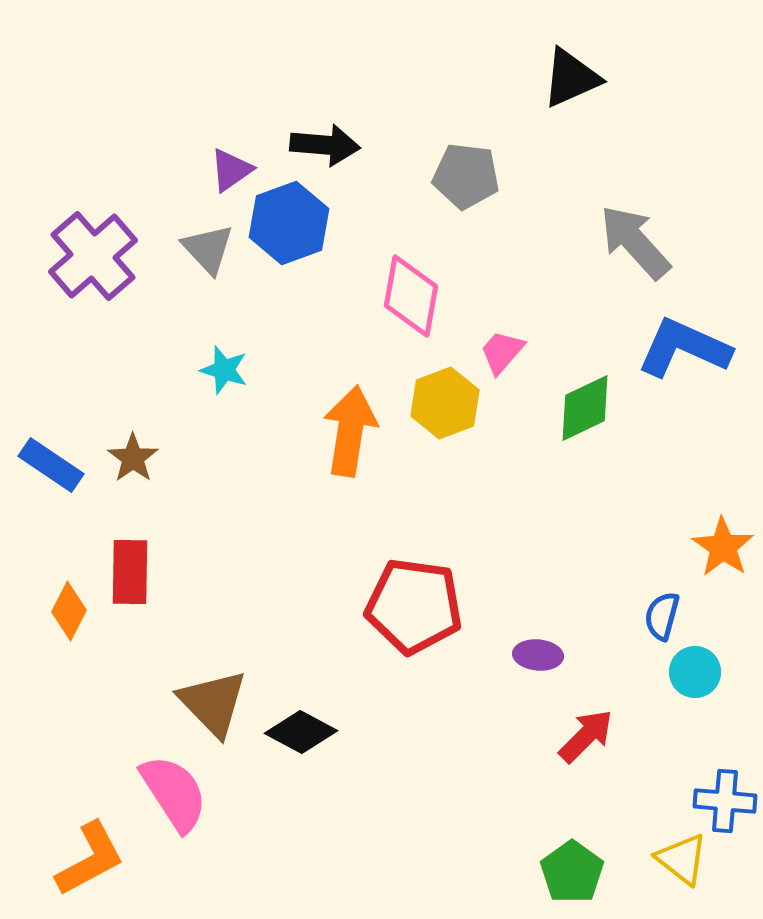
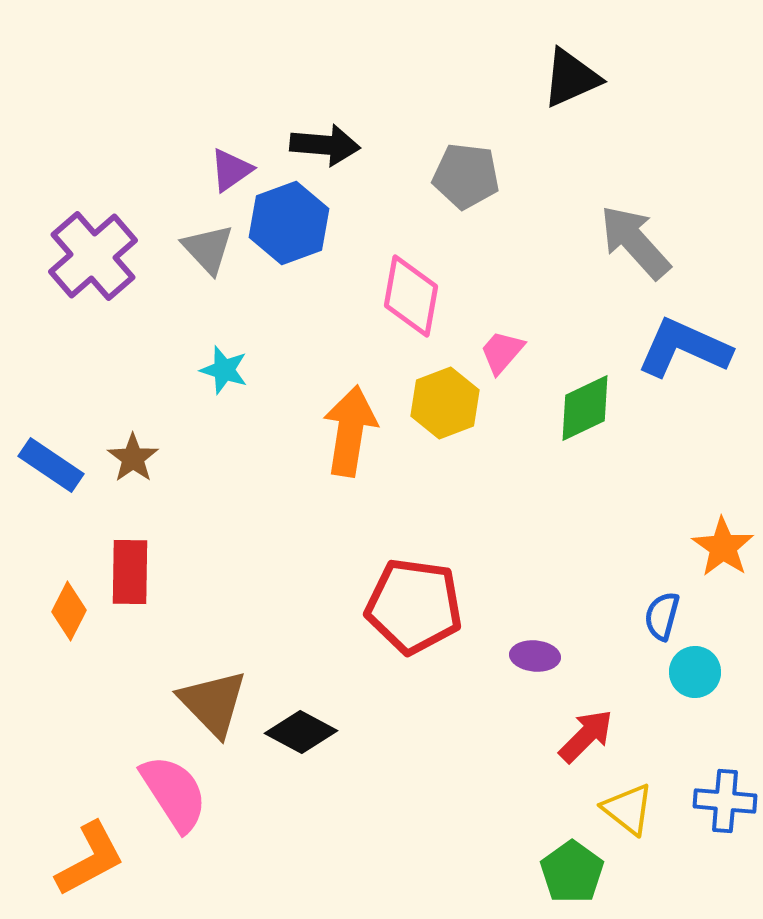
purple ellipse: moved 3 px left, 1 px down
yellow triangle: moved 54 px left, 50 px up
